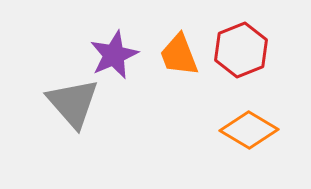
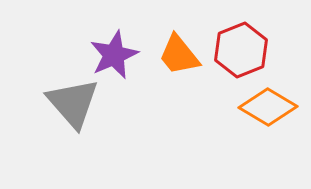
orange trapezoid: rotated 18 degrees counterclockwise
orange diamond: moved 19 px right, 23 px up
